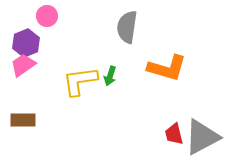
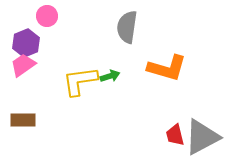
green arrow: rotated 126 degrees counterclockwise
red trapezoid: moved 1 px right, 1 px down
